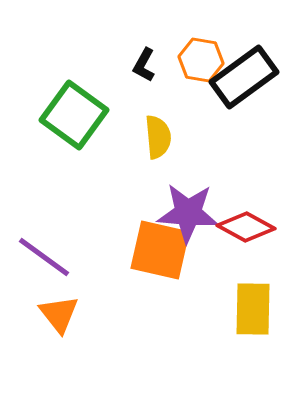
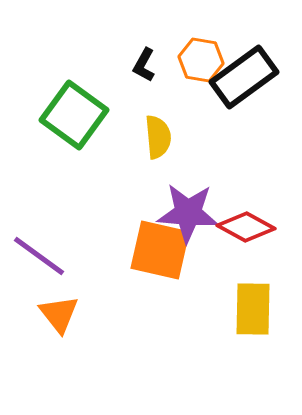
purple line: moved 5 px left, 1 px up
